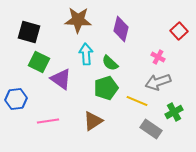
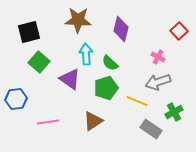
black square: rotated 30 degrees counterclockwise
green square: rotated 15 degrees clockwise
purple triangle: moved 9 px right
pink line: moved 1 px down
